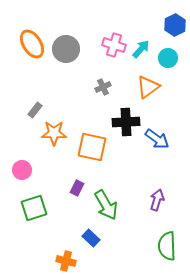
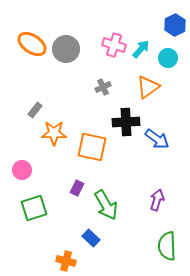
orange ellipse: rotated 24 degrees counterclockwise
